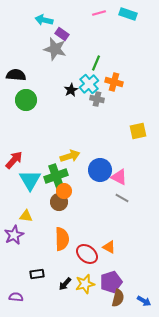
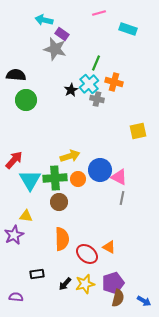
cyan rectangle: moved 15 px down
green cross: moved 1 px left, 2 px down; rotated 15 degrees clockwise
orange circle: moved 14 px right, 12 px up
gray line: rotated 72 degrees clockwise
purple pentagon: moved 2 px right, 1 px down
